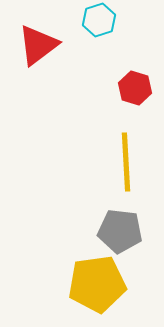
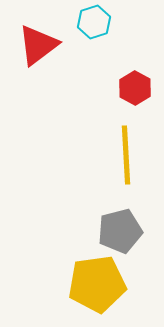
cyan hexagon: moved 5 px left, 2 px down
red hexagon: rotated 12 degrees clockwise
yellow line: moved 7 px up
gray pentagon: rotated 21 degrees counterclockwise
